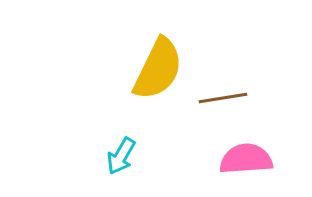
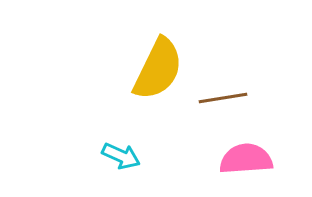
cyan arrow: rotated 96 degrees counterclockwise
